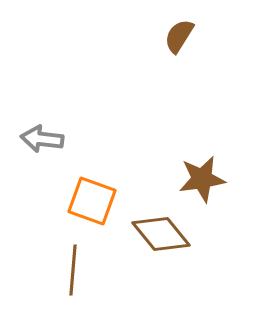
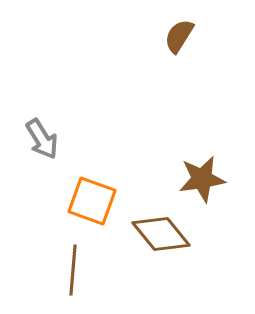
gray arrow: rotated 129 degrees counterclockwise
